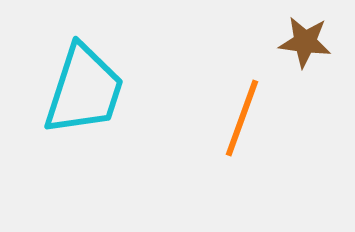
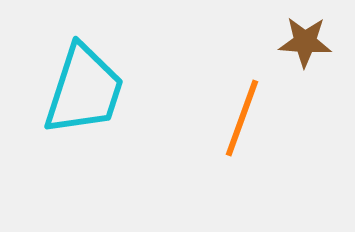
brown star: rotated 4 degrees counterclockwise
